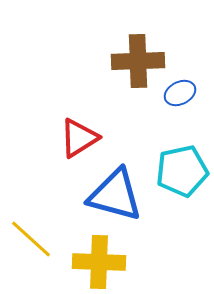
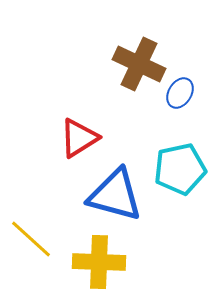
brown cross: moved 1 px right, 3 px down; rotated 27 degrees clockwise
blue ellipse: rotated 32 degrees counterclockwise
cyan pentagon: moved 2 px left, 2 px up
